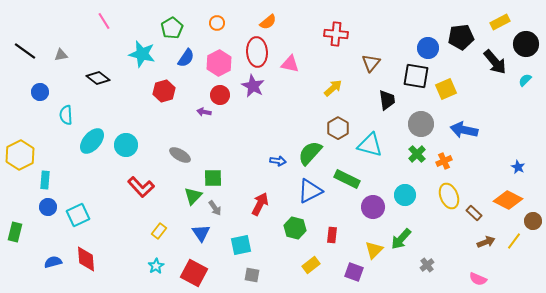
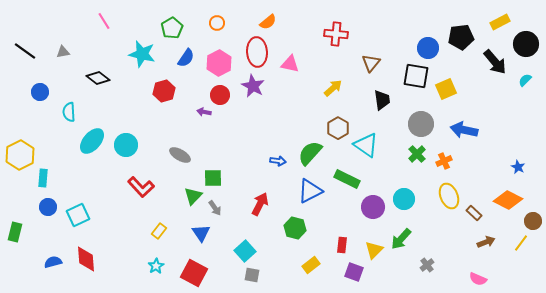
gray triangle at (61, 55): moved 2 px right, 3 px up
black trapezoid at (387, 100): moved 5 px left
cyan semicircle at (66, 115): moved 3 px right, 3 px up
cyan triangle at (370, 145): moved 4 px left; rotated 20 degrees clockwise
cyan rectangle at (45, 180): moved 2 px left, 2 px up
cyan circle at (405, 195): moved 1 px left, 4 px down
red rectangle at (332, 235): moved 10 px right, 10 px down
yellow line at (514, 241): moved 7 px right, 2 px down
cyan square at (241, 245): moved 4 px right, 6 px down; rotated 30 degrees counterclockwise
